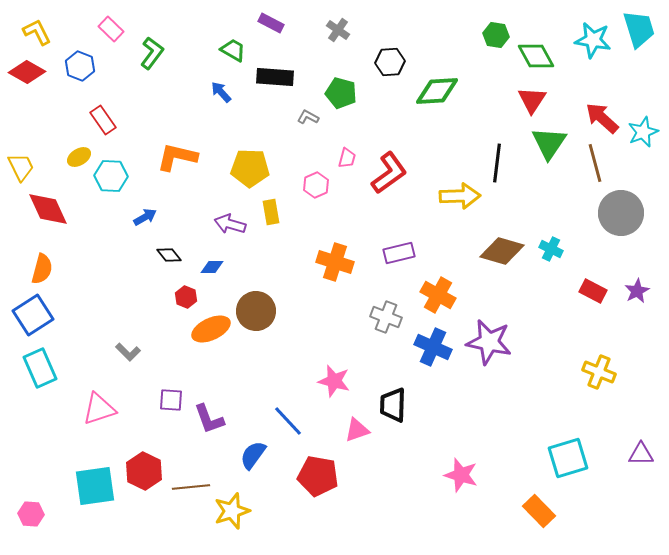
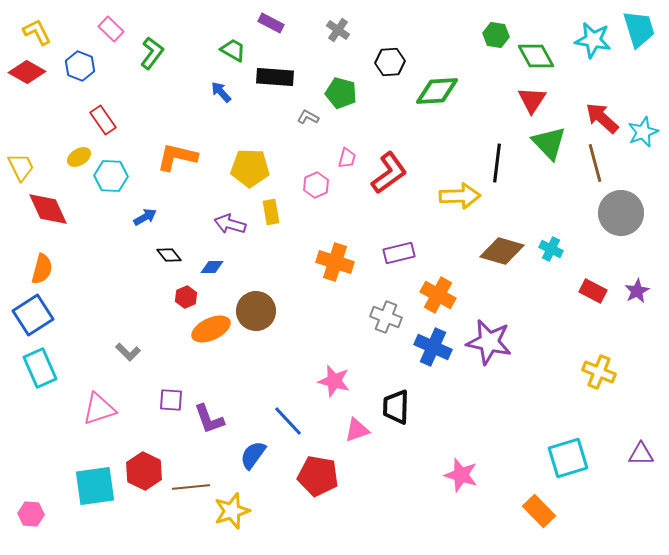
green triangle at (549, 143): rotated 18 degrees counterclockwise
red hexagon at (186, 297): rotated 15 degrees clockwise
black trapezoid at (393, 405): moved 3 px right, 2 px down
